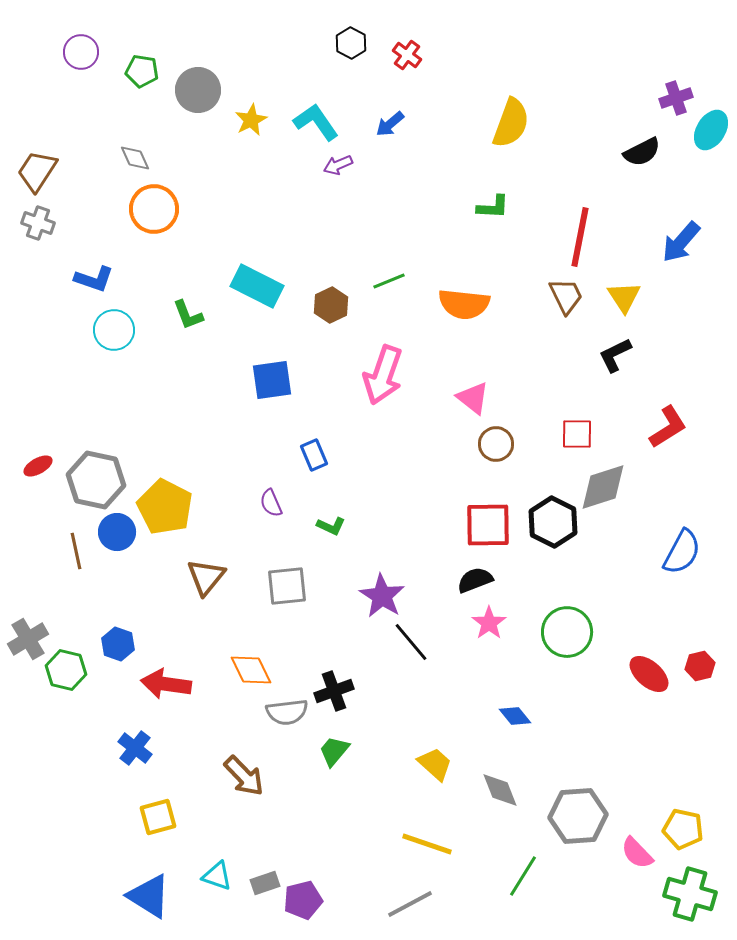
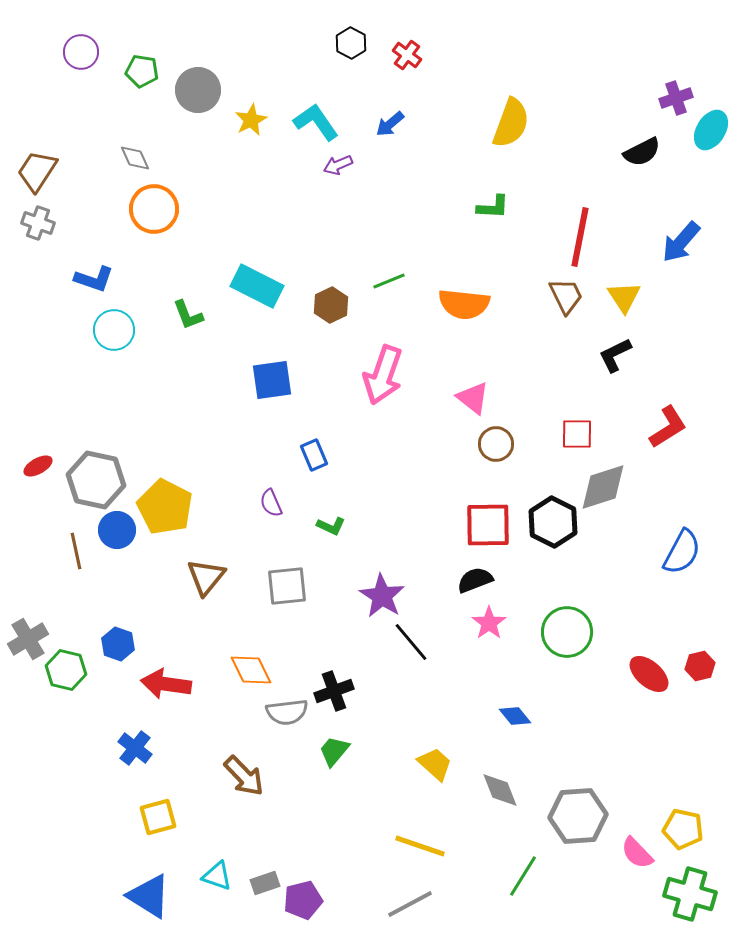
blue circle at (117, 532): moved 2 px up
yellow line at (427, 844): moved 7 px left, 2 px down
